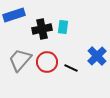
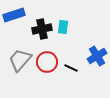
blue cross: rotated 12 degrees clockwise
